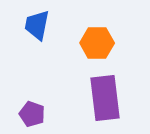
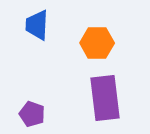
blue trapezoid: rotated 8 degrees counterclockwise
